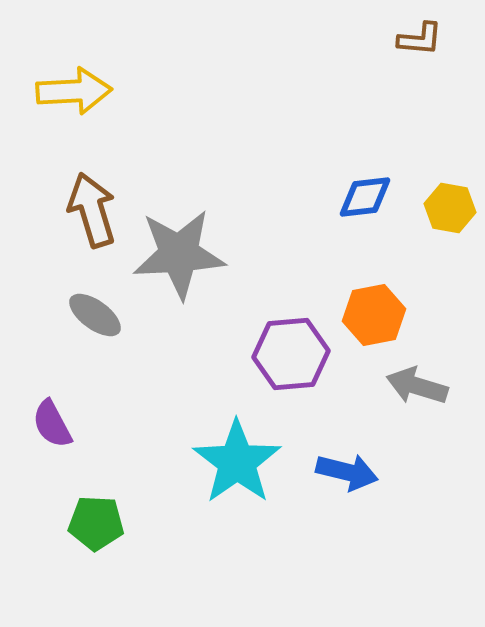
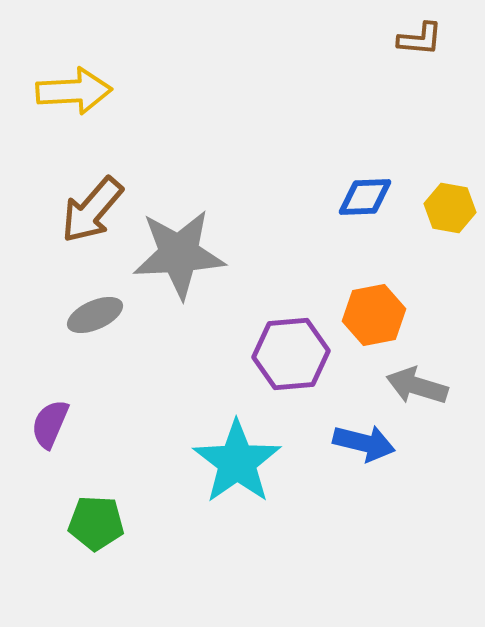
blue diamond: rotated 4 degrees clockwise
brown arrow: rotated 122 degrees counterclockwise
gray ellipse: rotated 60 degrees counterclockwise
purple semicircle: moved 2 px left; rotated 51 degrees clockwise
blue arrow: moved 17 px right, 29 px up
